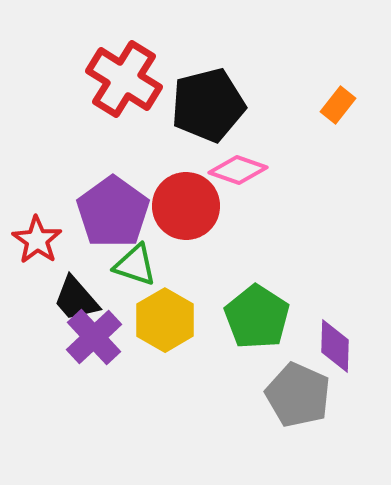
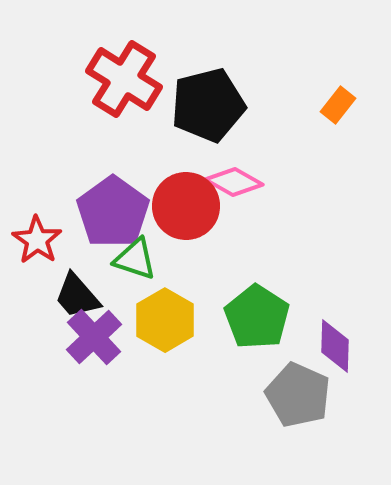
pink diamond: moved 4 px left, 12 px down; rotated 10 degrees clockwise
green triangle: moved 6 px up
black trapezoid: moved 1 px right, 3 px up
